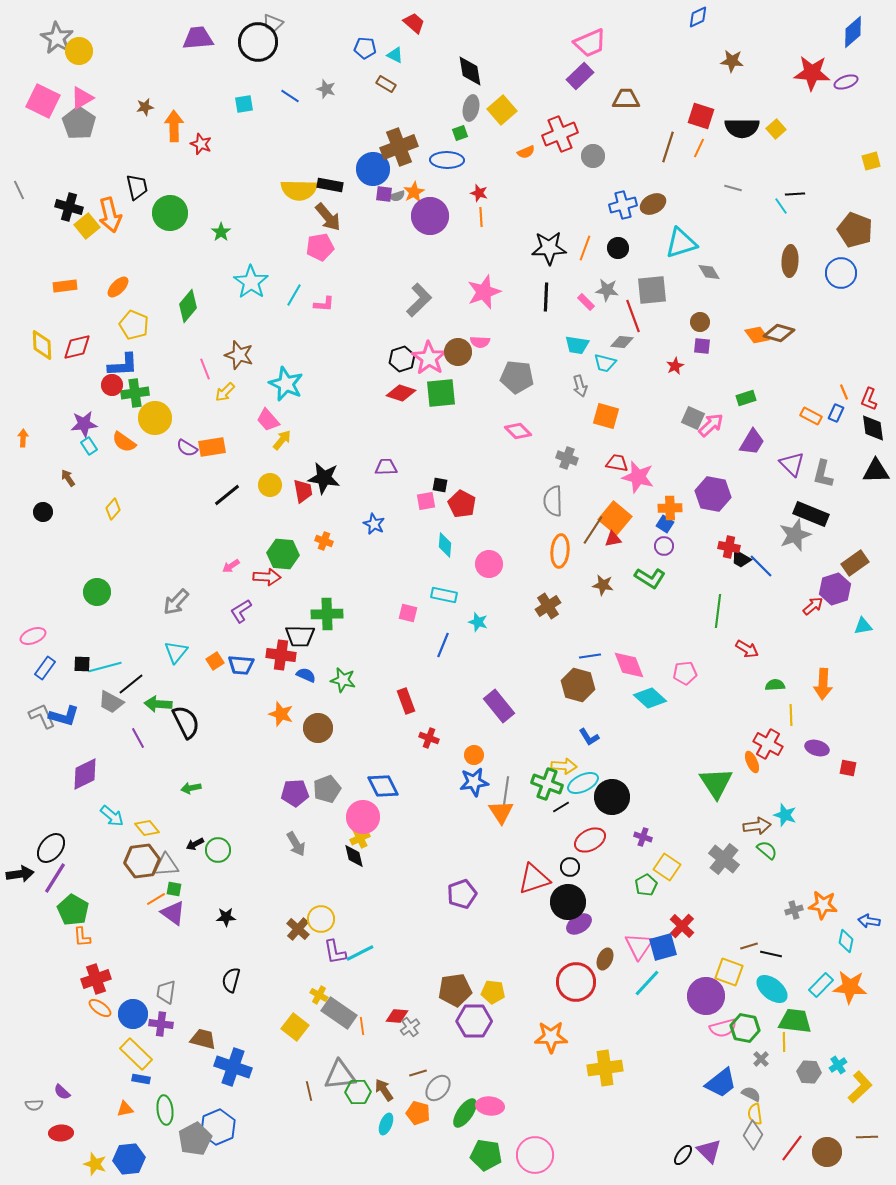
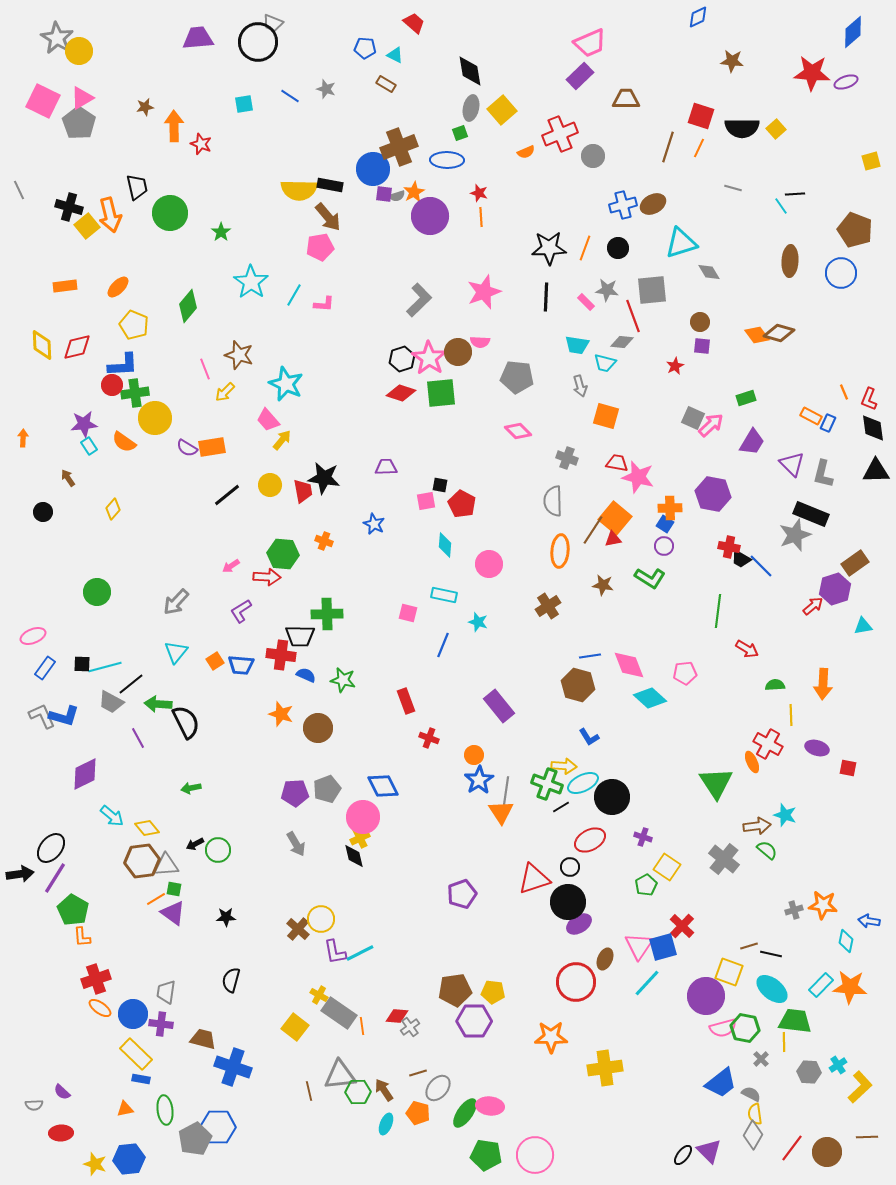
blue rectangle at (836, 413): moved 8 px left, 10 px down
blue star at (474, 782): moved 5 px right, 2 px up; rotated 24 degrees counterclockwise
blue hexagon at (218, 1127): rotated 24 degrees clockwise
